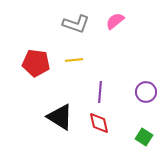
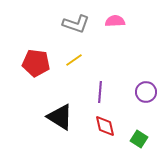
pink semicircle: rotated 36 degrees clockwise
yellow line: rotated 30 degrees counterclockwise
red diamond: moved 6 px right, 3 px down
green square: moved 5 px left, 2 px down
